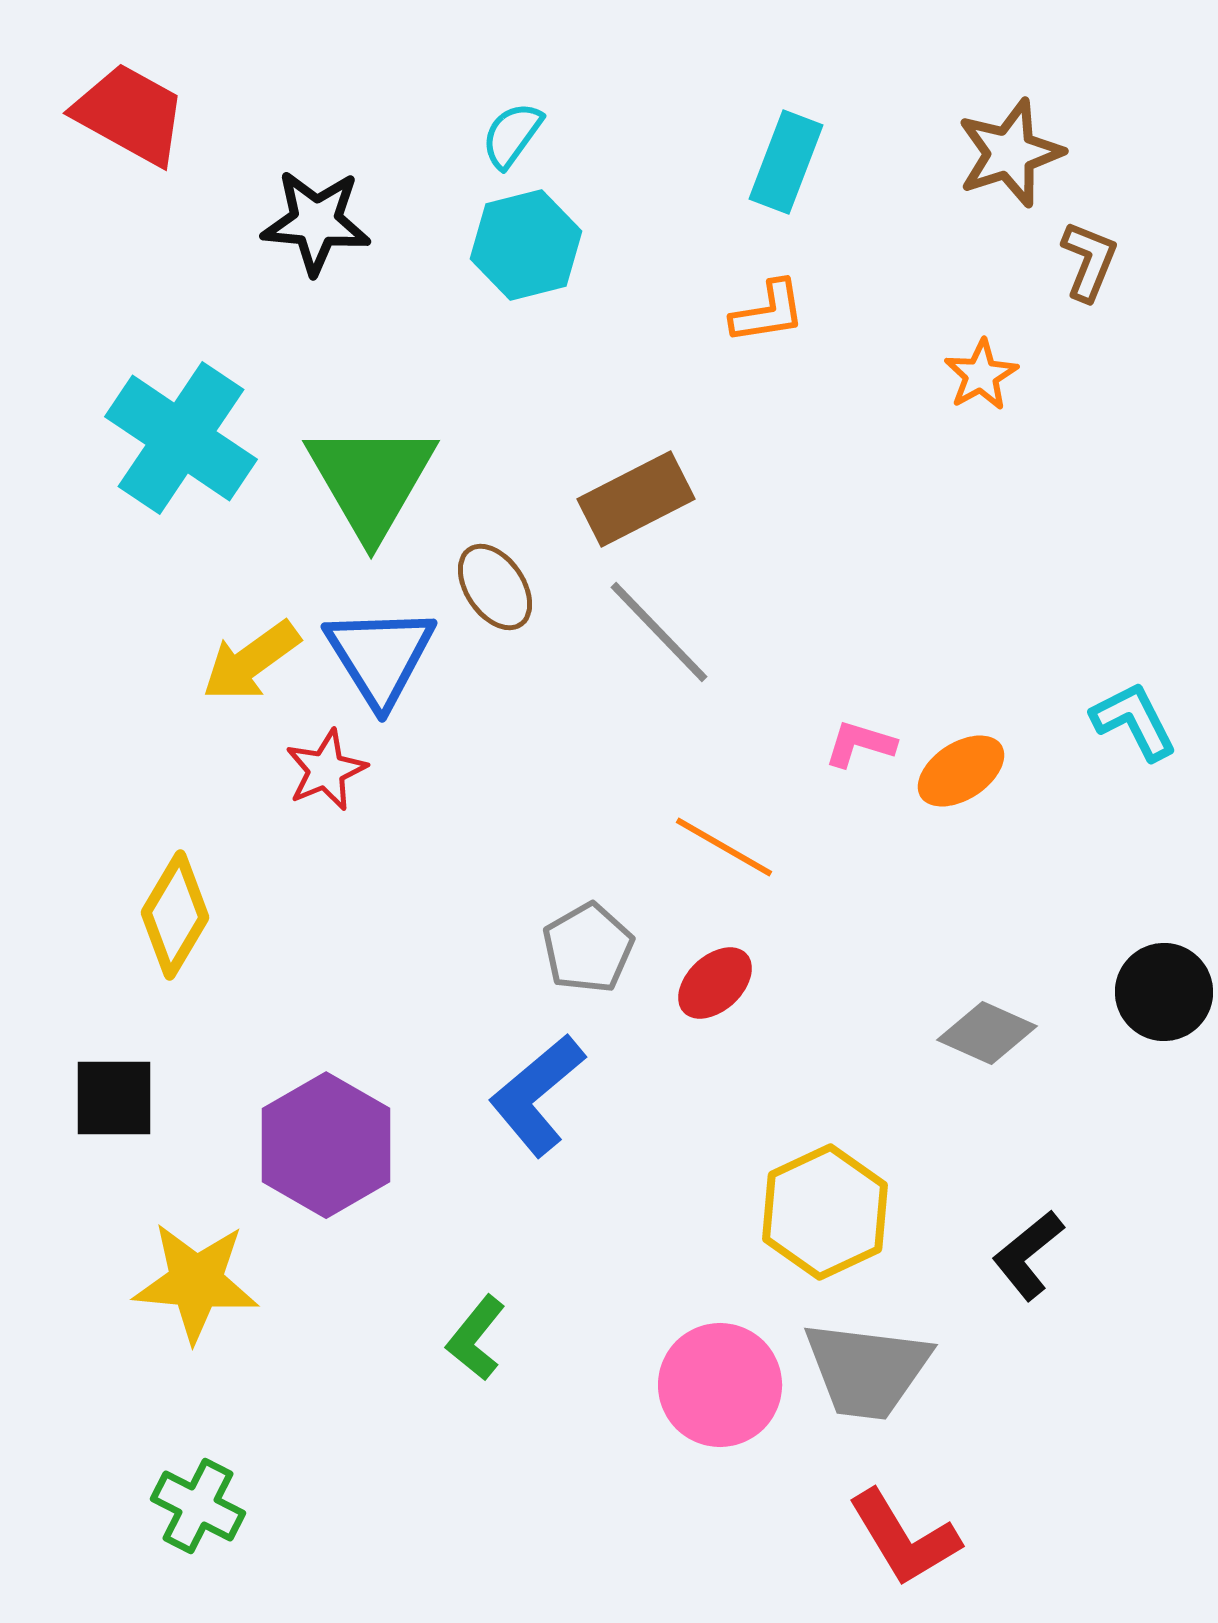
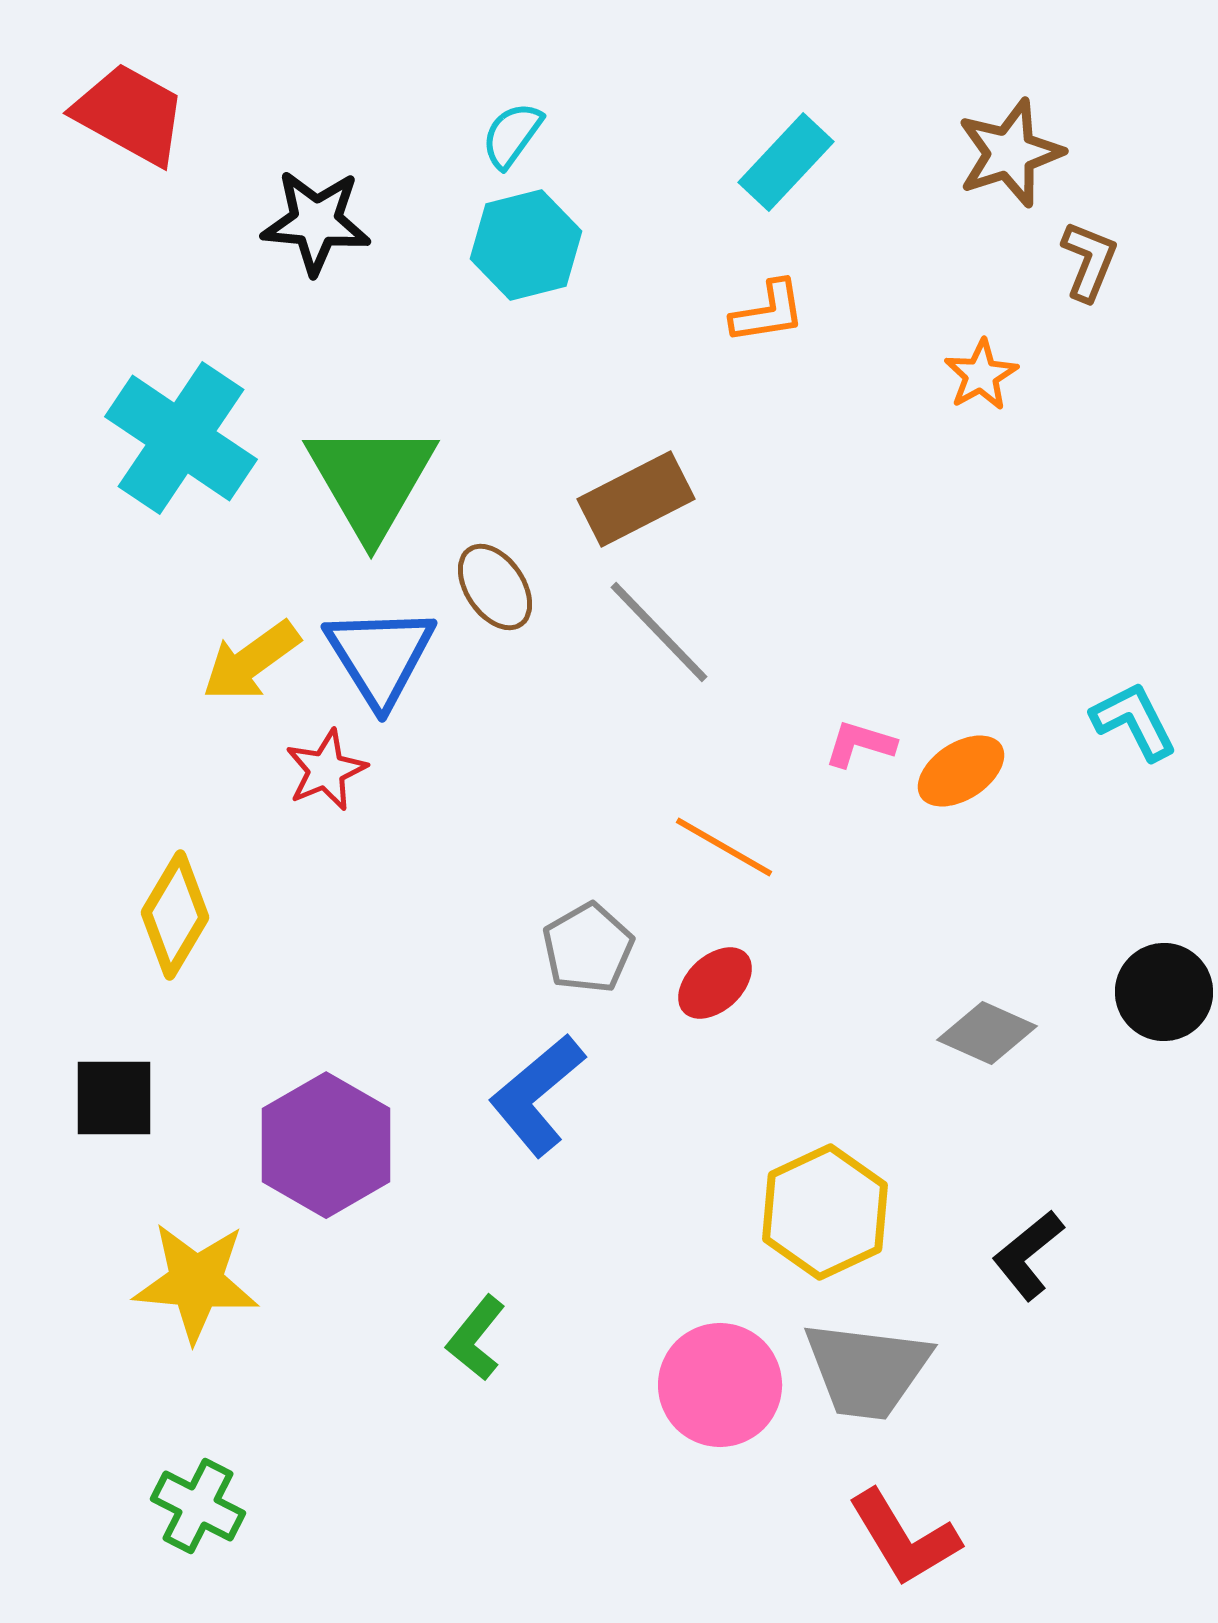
cyan rectangle: rotated 22 degrees clockwise
